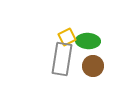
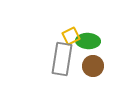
yellow square: moved 4 px right, 1 px up
